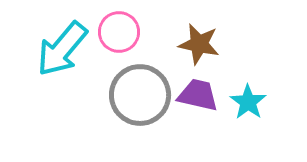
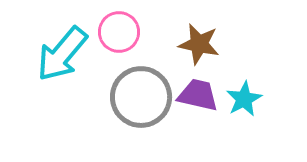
cyan arrow: moved 5 px down
gray circle: moved 1 px right, 2 px down
cyan star: moved 4 px left, 3 px up; rotated 9 degrees clockwise
